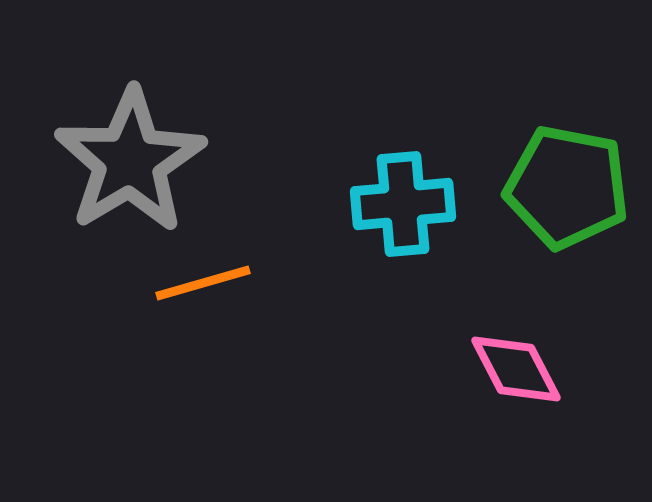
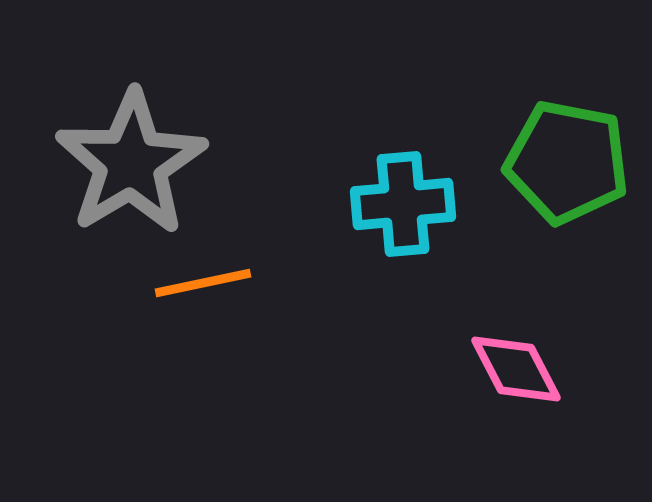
gray star: moved 1 px right, 2 px down
green pentagon: moved 25 px up
orange line: rotated 4 degrees clockwise
